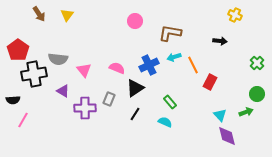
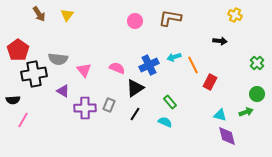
brown L-shape: moved 15 px up
gray rectangle: moved 6 px down
cyan triangle: rotated 32 degrees counterclockwise
